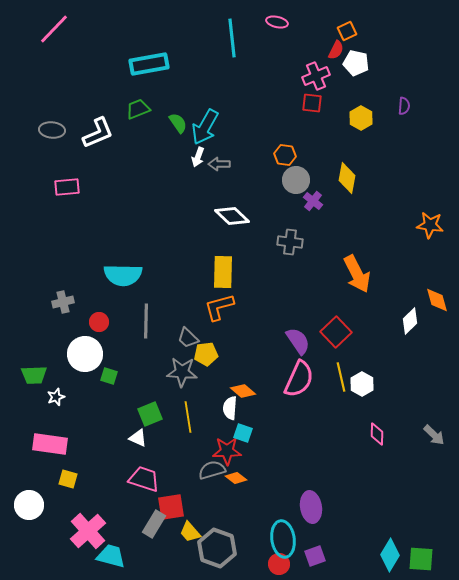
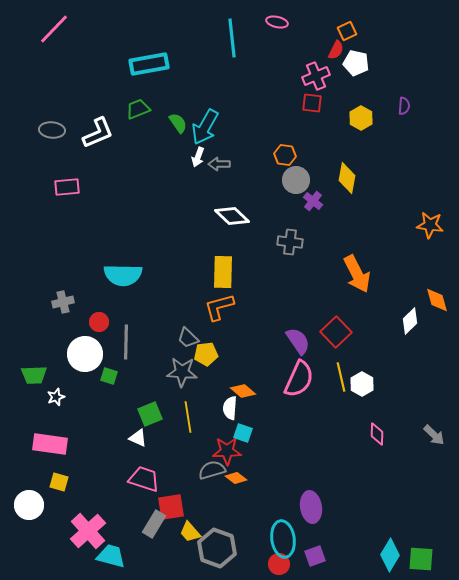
gray line at (146, 321): moved 20 px left, 21 px down
yellow square at (68, 479): moved 9 px left, 3 px down
